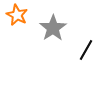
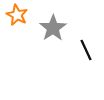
black line: rotated 55 degrees counterclockwise
